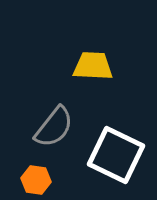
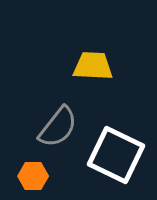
gray semicircle: moved 4 px right
orange hexagon: moved 3 px left, 4 px up; rotated 8 degrees counterclockwise
